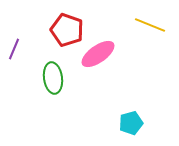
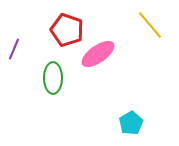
yellow line: rotated 28 degrees clockwise
green ellipse: rotated 8 degrees clockwise
cyan pentagon: rotated 15 degrees counterclockwise
